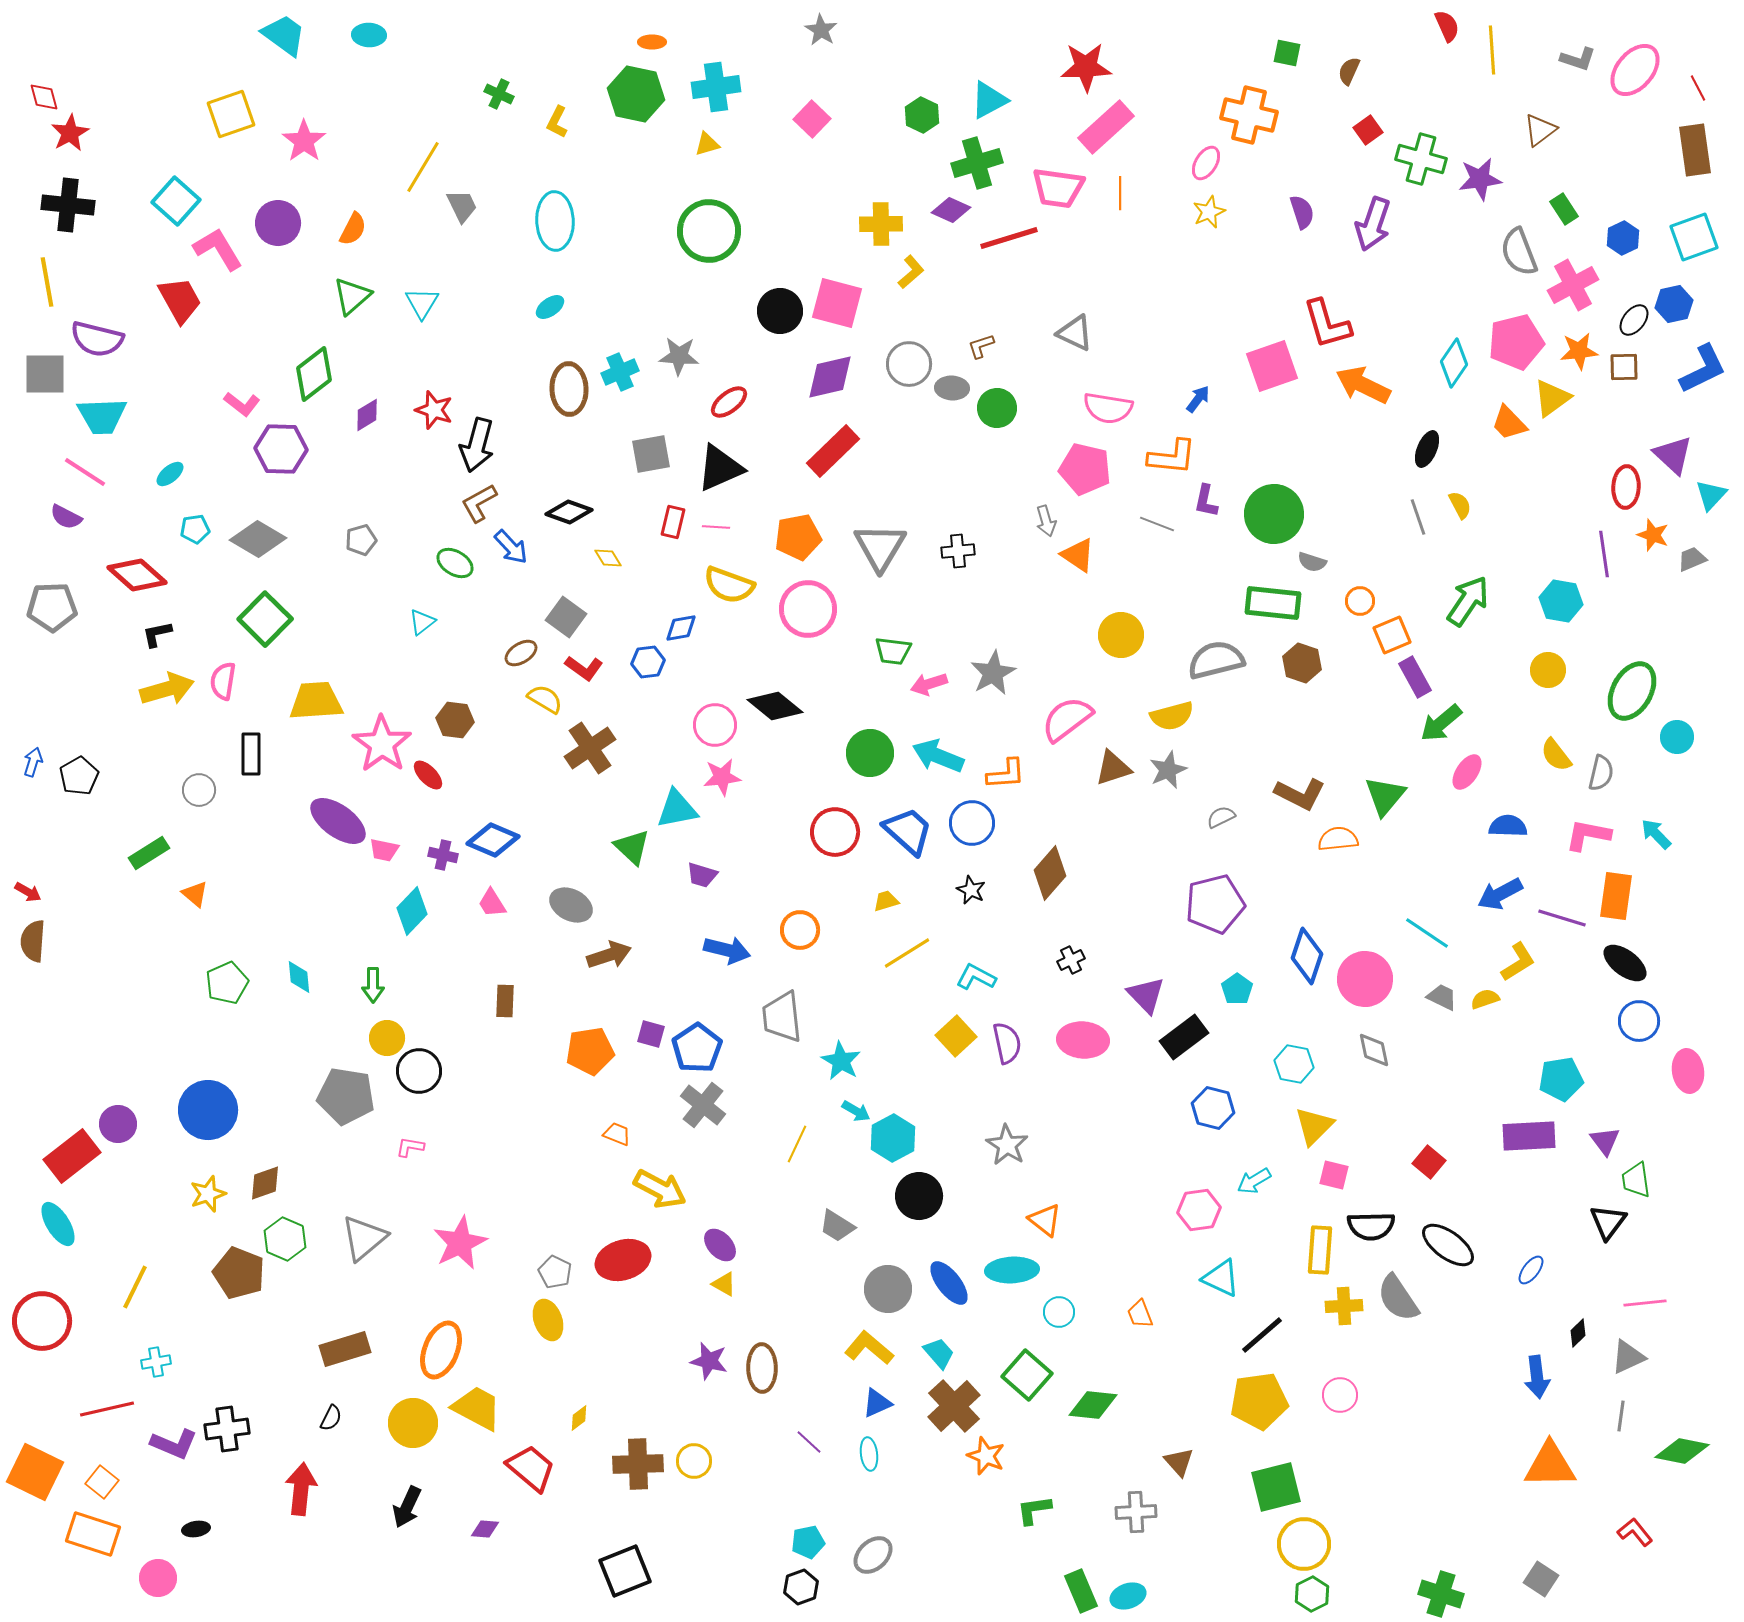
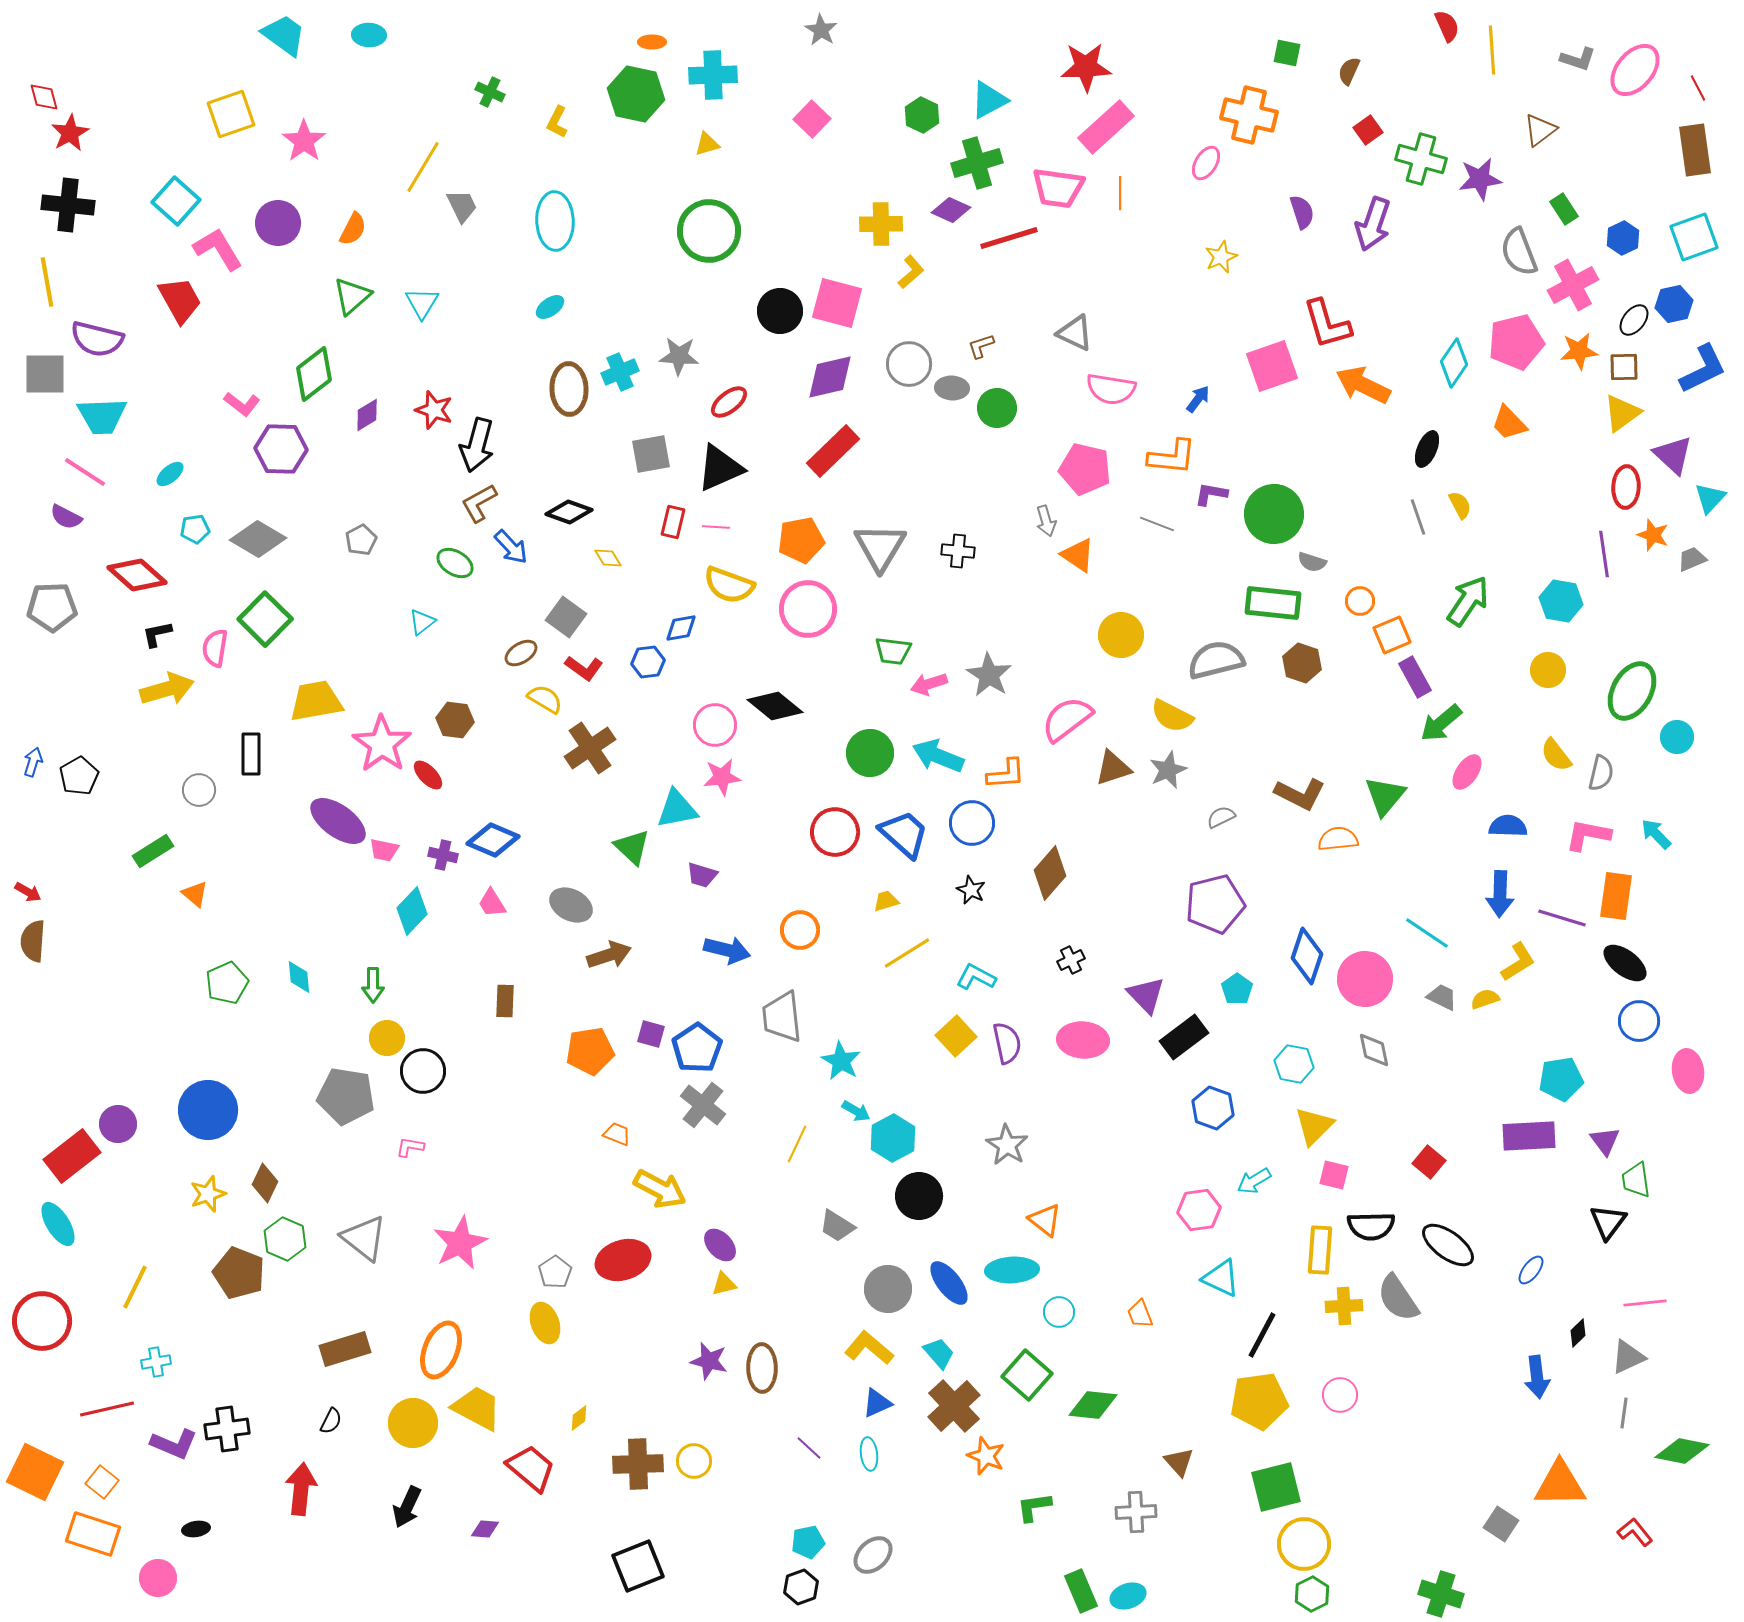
cyan cross at (716, 87): moved 3 px left, 12 px up; rotated 6 degrees clockwise
green cross at (499, 94): moved 9 px left, 2 px up
yellow star at (1209, 212): moved 12 px right, 45 px down
yellow triangle at (1552, 398): moved 70 px right, 15 px down
pink semicircle at (1108, 408): moved 3 px right, 19 px up
cyan triangle at (1711, 495): moved 1 px left, 3 px down
purple L-shape at (1206, 501): moved 5 px right, 7 px up; rotated 88 degrees clockwise
orange pentagon at (798, 537): moved 3 px right, 3 px down
gray pentagon at (361, 540): rotated 12 degrees counterclockwise
black cross at (958, 551): rotated 12 degrees clockwise
gray star at (993, 673): moved 4 px left, 2 px down; rotated 12 degrees counterclockwise
pink semicircle at (223, 681): moved 8 px left, 33 px up
yellow trapezoid at (316, 701): rotated 6 degrees counterclockwise
yellow semicircle at (1172, 716): rotated 42 degrees clockwise
blue trapezoid at (908, 831): moved 4 px left, 3 px down
green rectangle at (149, 853): moved 4 px right, 2 px up
blue arrow at (1500, 894): rotated 60 degrees counterclockwise
black circle at (419, 1071): moved 4 px right
blue hexagon at (1213, 1108): rotated 6 degrees clockwise
brown diamond at (265, 1183): rotated 45 degrees counterclockwise
gray triangle at (364, 1238): rotated 42 degrees counterclockwise
gray pentagon at (555, 1272): rotated 12 degrees clockwise
yellow triangle at (724, 1284): rotated 44 degrees counterclockwise
yellow ellipse at (548, 1320): moved 3 px left, 3 px down
black line at (1262, 1335): rotated 21 degrees counterclockwise
gray line at (1621, 1416): moved 3 px right, 3 px up
black semicircle at (331, 1418): moved 3 px down
purple line at (809, 1442): moved 6 px down
orange triangle at (1550, 1465): moved 10 px right, 19 px down
green L-shape at (1034, 1510): moved 3 px up
black square at (625, 1571): moved 13 px right, 5 px up
gray square at (1541, 1579): moved 40 px left, 55 px up
